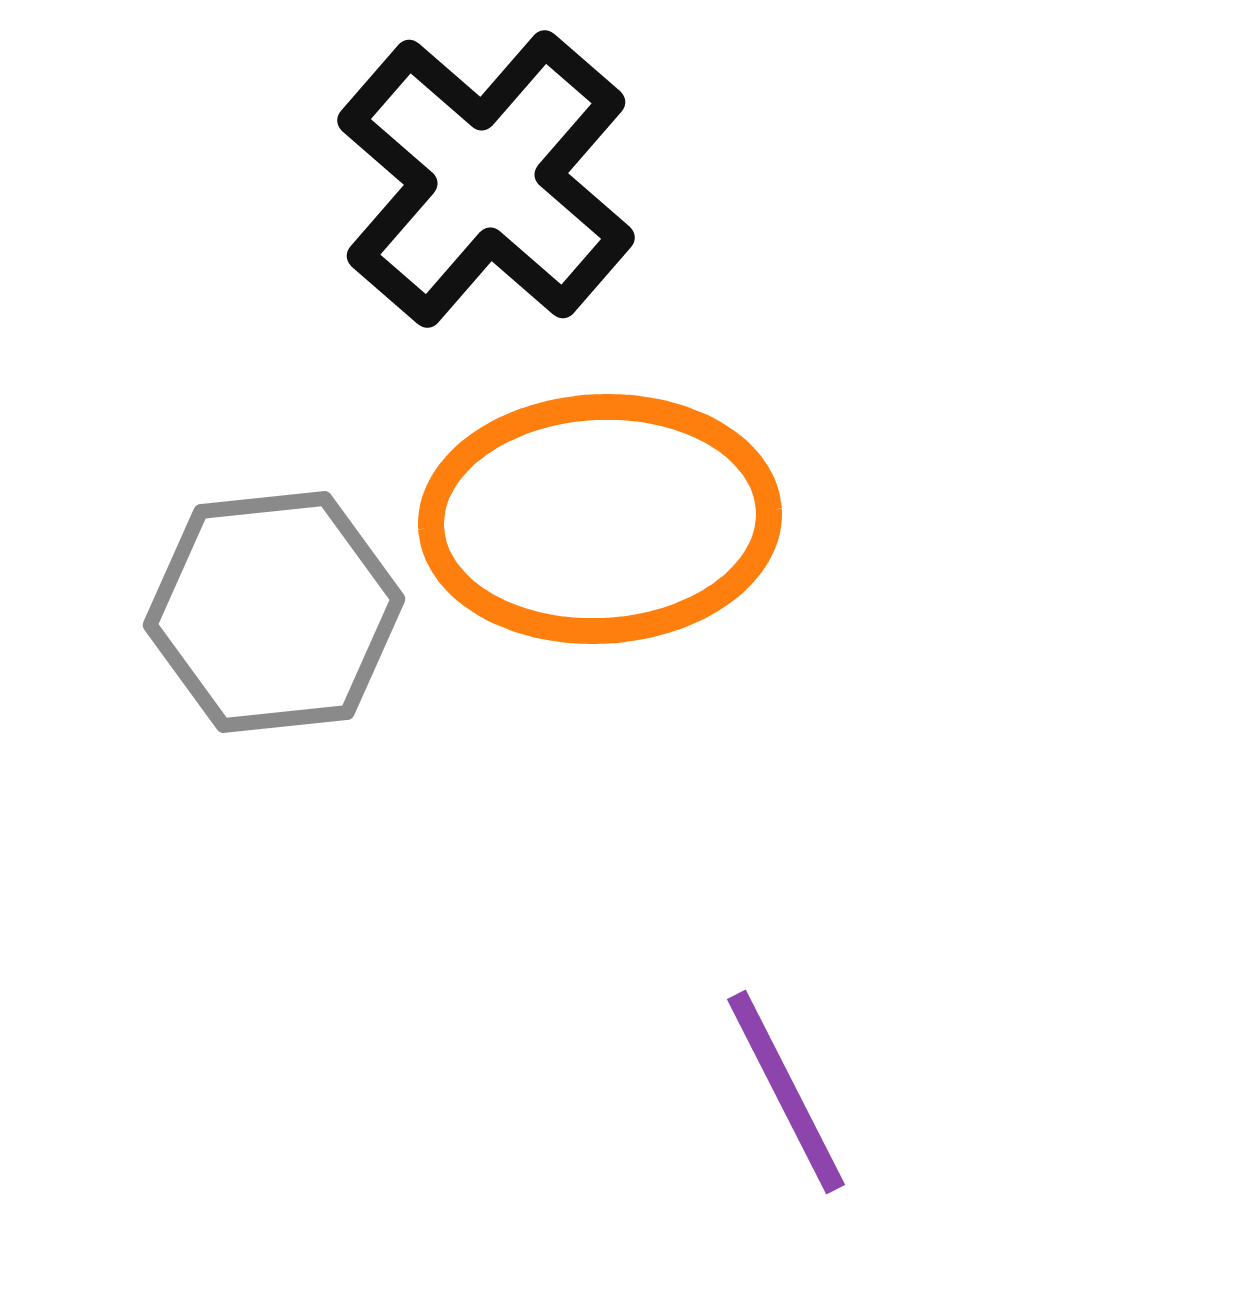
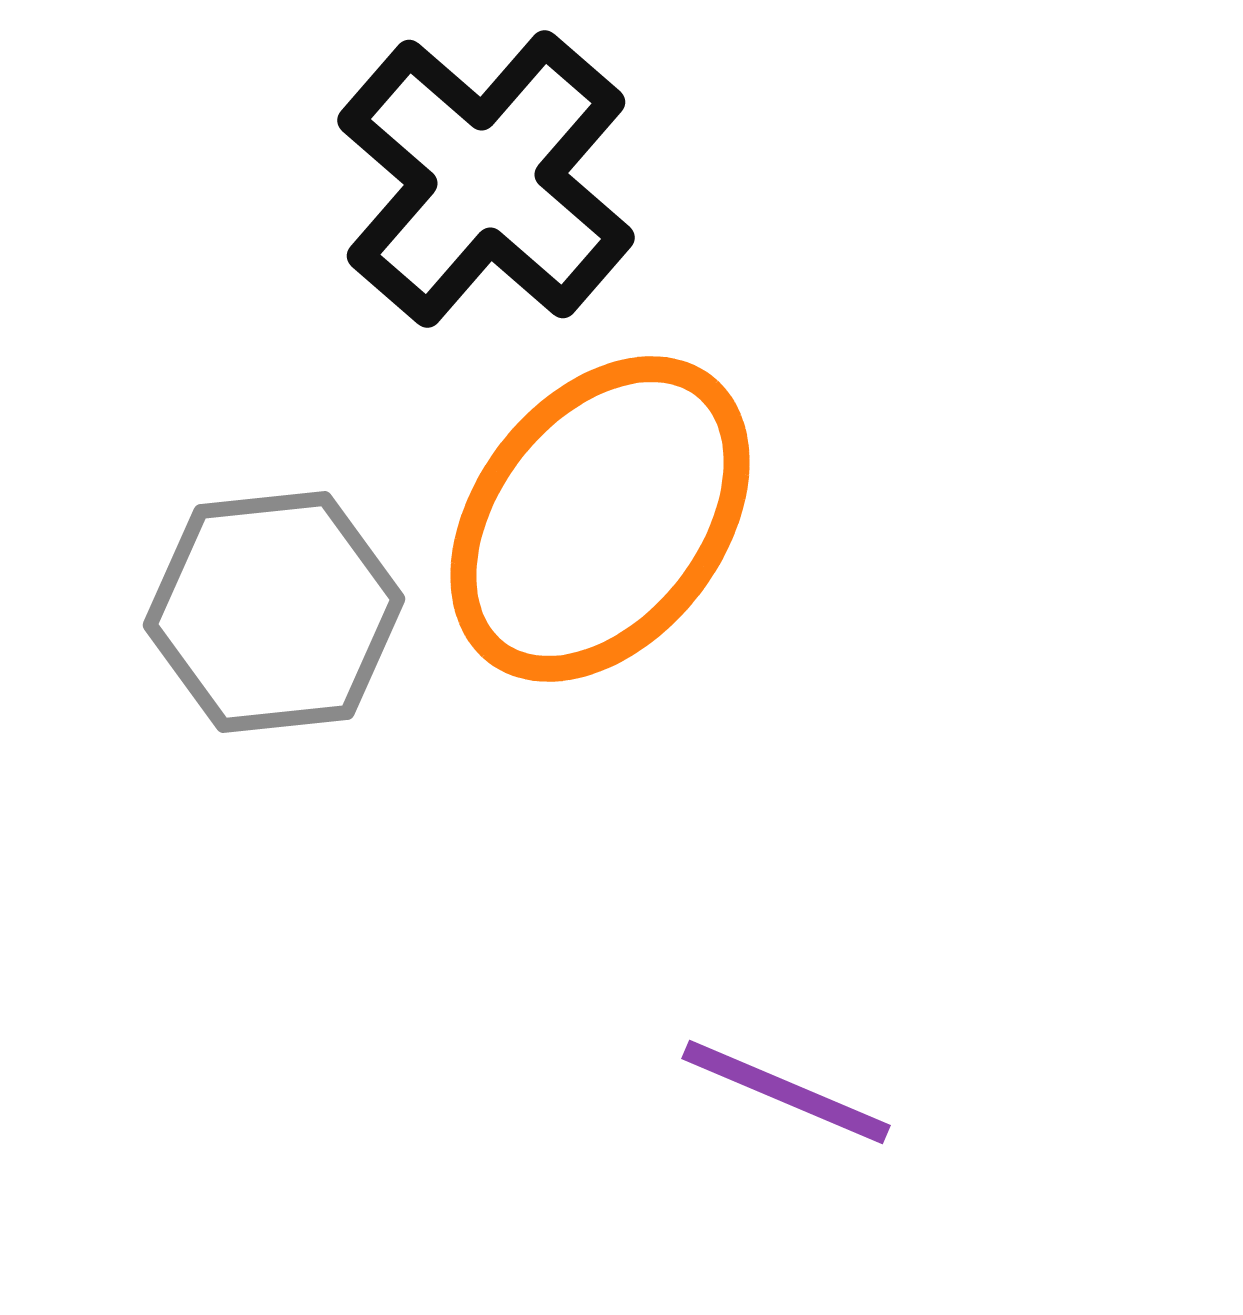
orange ellipse: rotated 49 degrees counterclockwise
purple line: rotated 40 degrees counterclockwise
